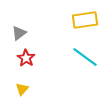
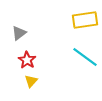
red star: moved 1 px right, 2 px down
yellow triangle: moved 9 px right, 8 px up
